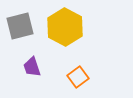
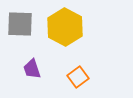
gray square: moved 2 px up; rotated 16 degrees clockwise
purple trapezoid: moved 2 px down
